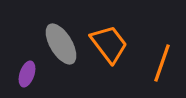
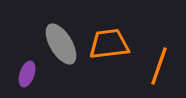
orange trapezoid: rotated 60 degrees counterclockwise
orange line: moved 3 px left, 3 px down
